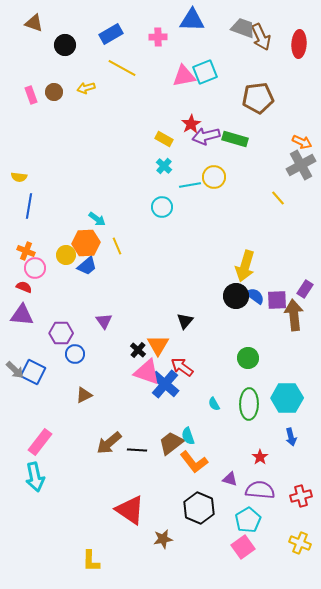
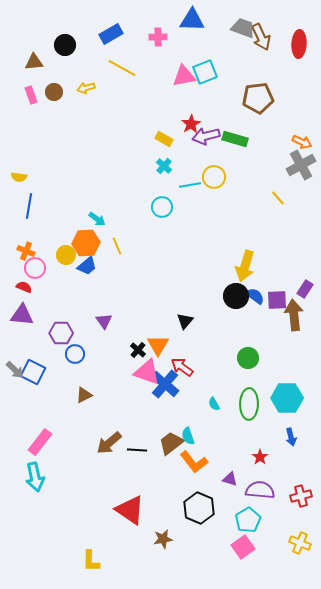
brown triangle at (34, 23): moved 39 px down; rotated 24 degrees counterclockwise
